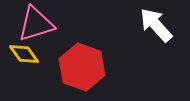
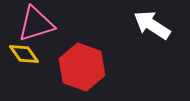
white arrow: moved 4 px left; rotated 15 degrees counterclockwise
